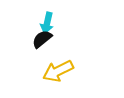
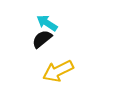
cyan arrow: rotated 110 degrees clockwise
